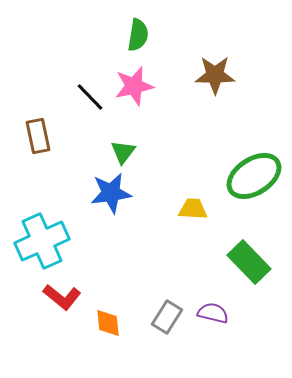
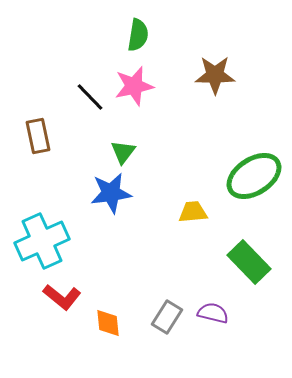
yellow trapezoid: moved 3 px down; rotated 8 degrees counterclockwise
